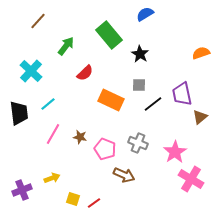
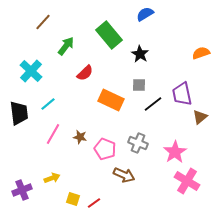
brown line: moved 5 px right, 1 px down
pink cross: moved 4 px left, 2 px down
